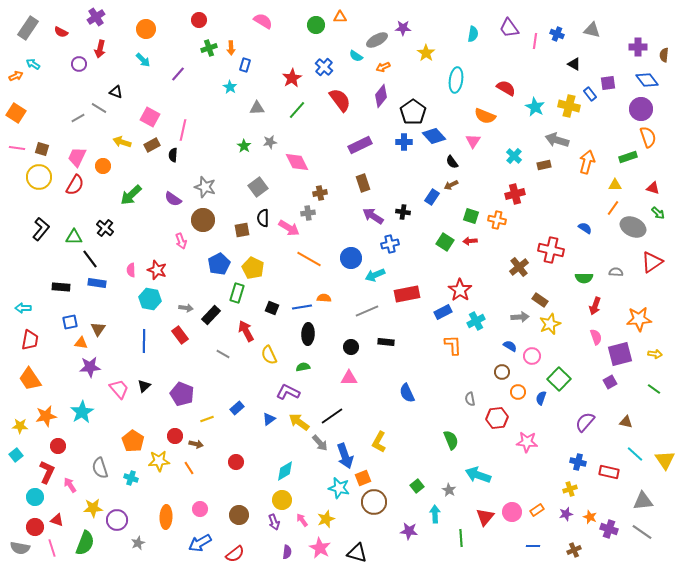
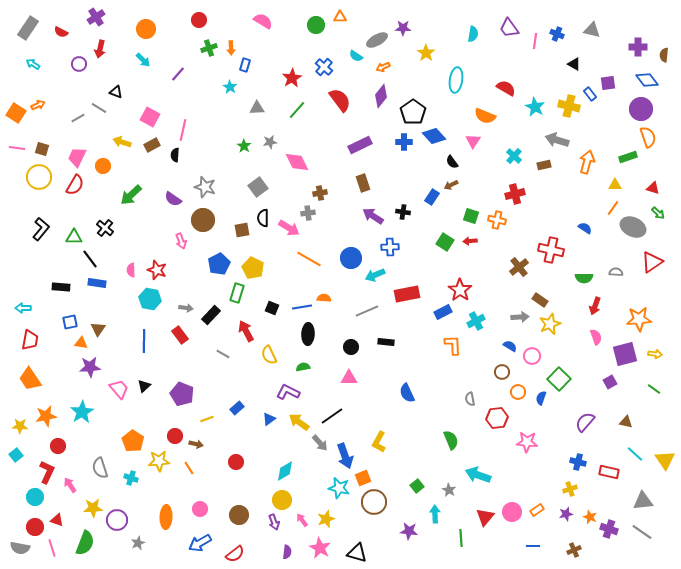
orange arrow at (16, 76): moved 22 px right, 29 px down
black semicircle at (173, 155): moved 2 px right
blue cross at (390, 244): moved 3 px down; rotated 12 degrees clockwise
purple square at (620, 354): moved 5 px right
